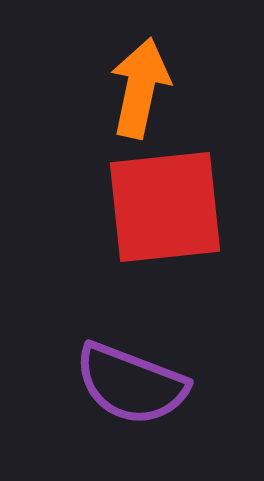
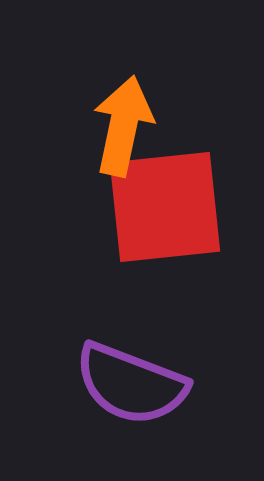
orange arrow: moved 17 px left, 38 px down
